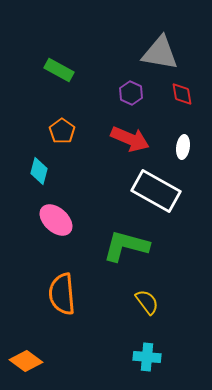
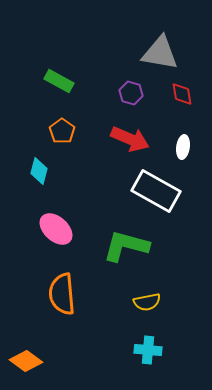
green rectangle: moved 11 px down
purple hexagon: rotated 10 degrees counterclockwise
pink ellipse: moved 9 px down
yellow semicircle: rotated 116 degrees clockwise
cyan cross: moved 1 px right, 7 px up
